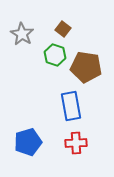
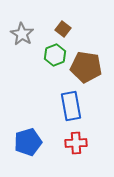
green hexagon: rotated 20 degrees clockwise
